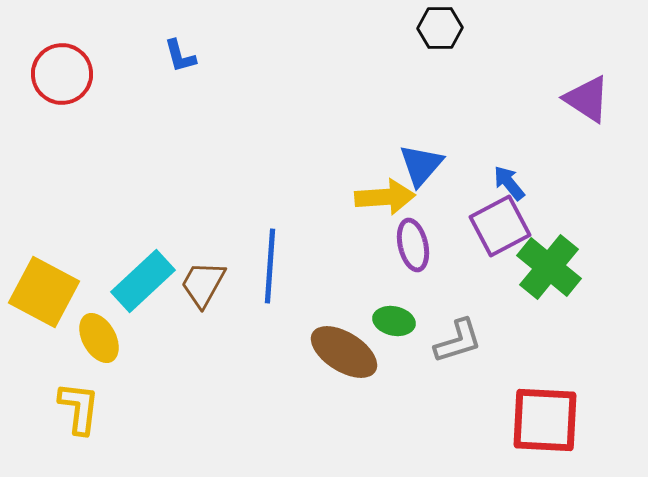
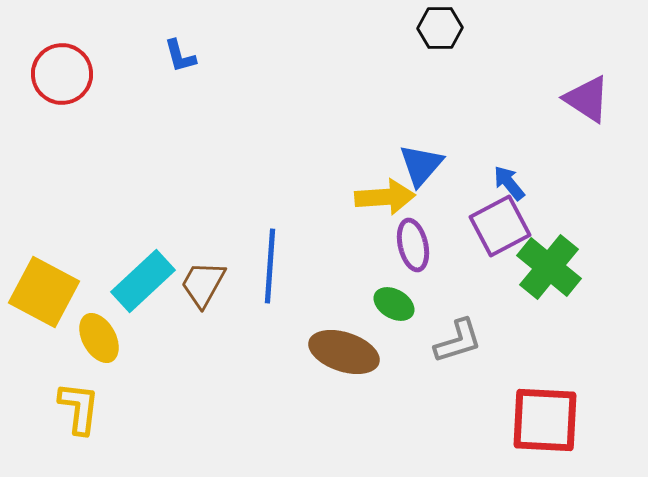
green ellipse: moved 17 px up; rotated 18 degrees clockwise
brown ellipse: rotated 14 degrees counterclockwise
